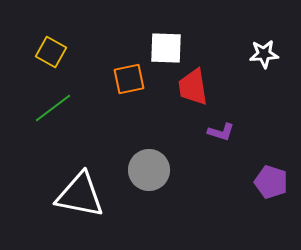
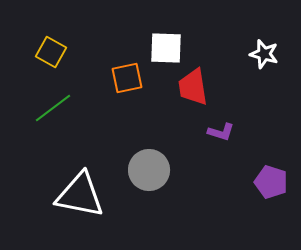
white star: rotated 20 degrees clockwise
orange square: moved 2 px left, 1 px up
